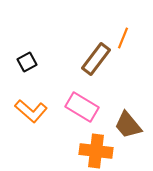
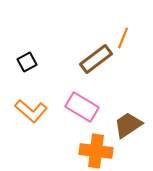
brown rectangle: rotated 16 degrees clockwise
brown trapezoid: rotated 96 degrees clockwise
